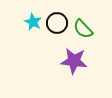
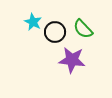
black circle: moved 2 px left, 9 px down
purple star: moved 2 px left, 1 px up
